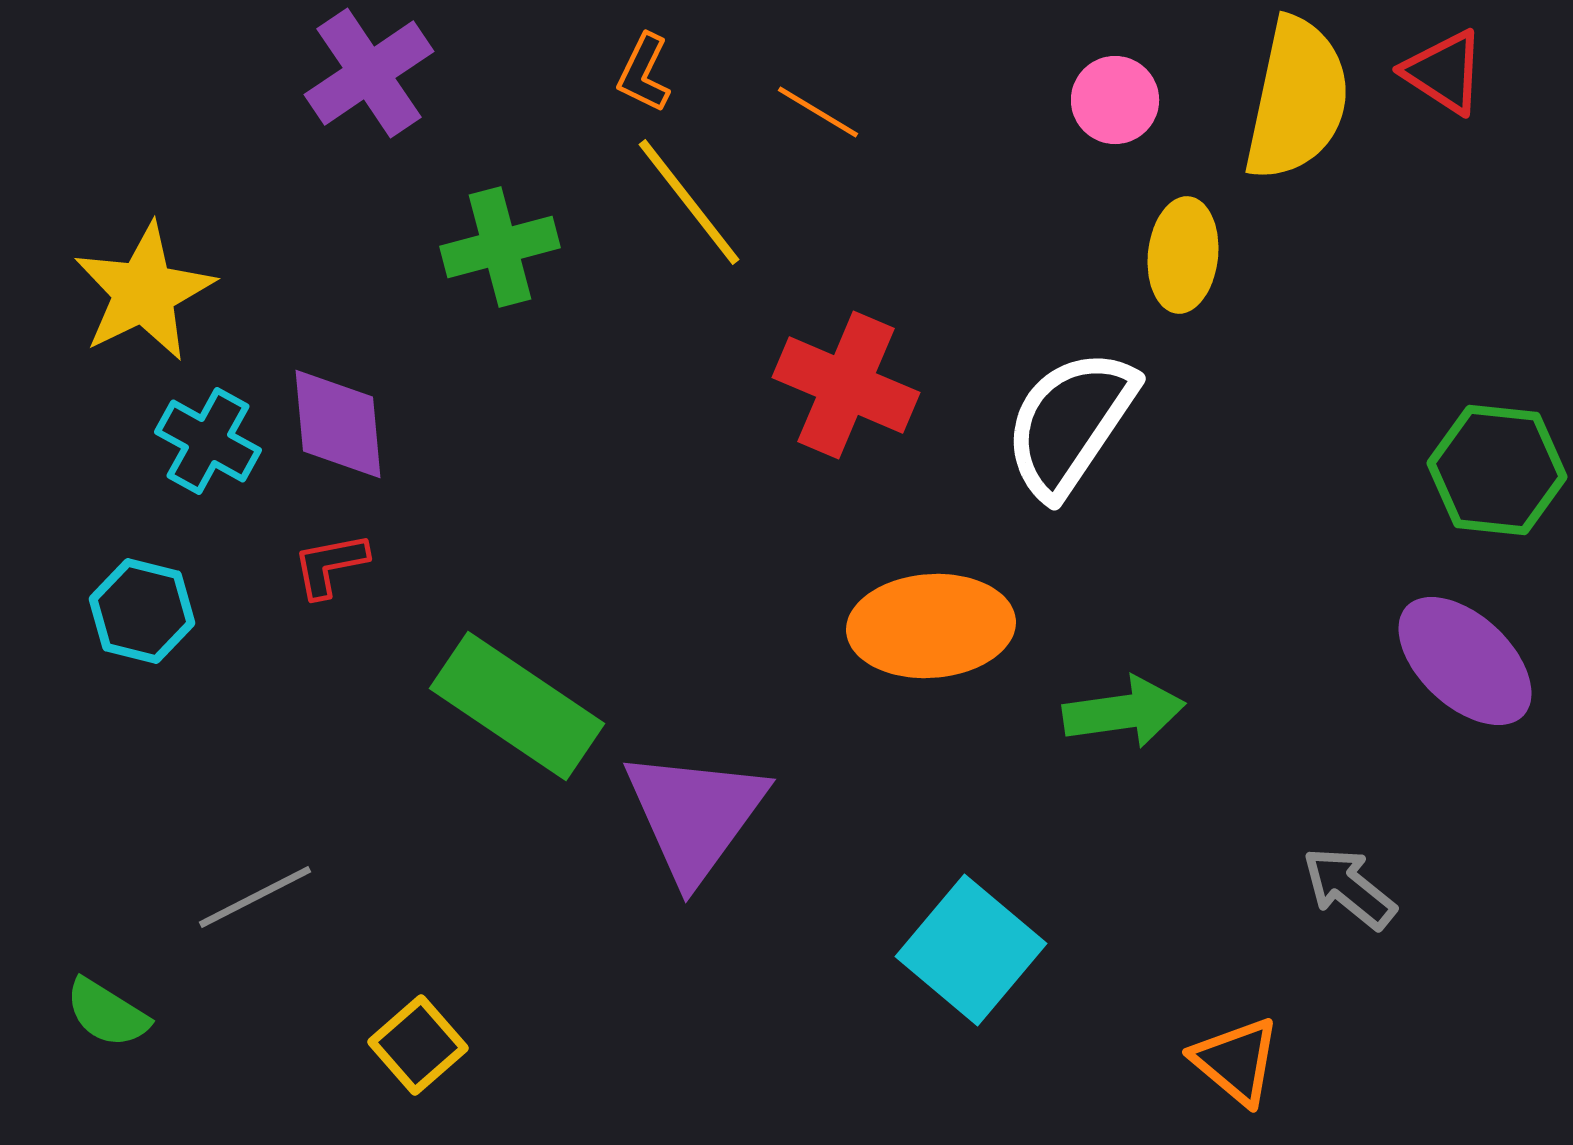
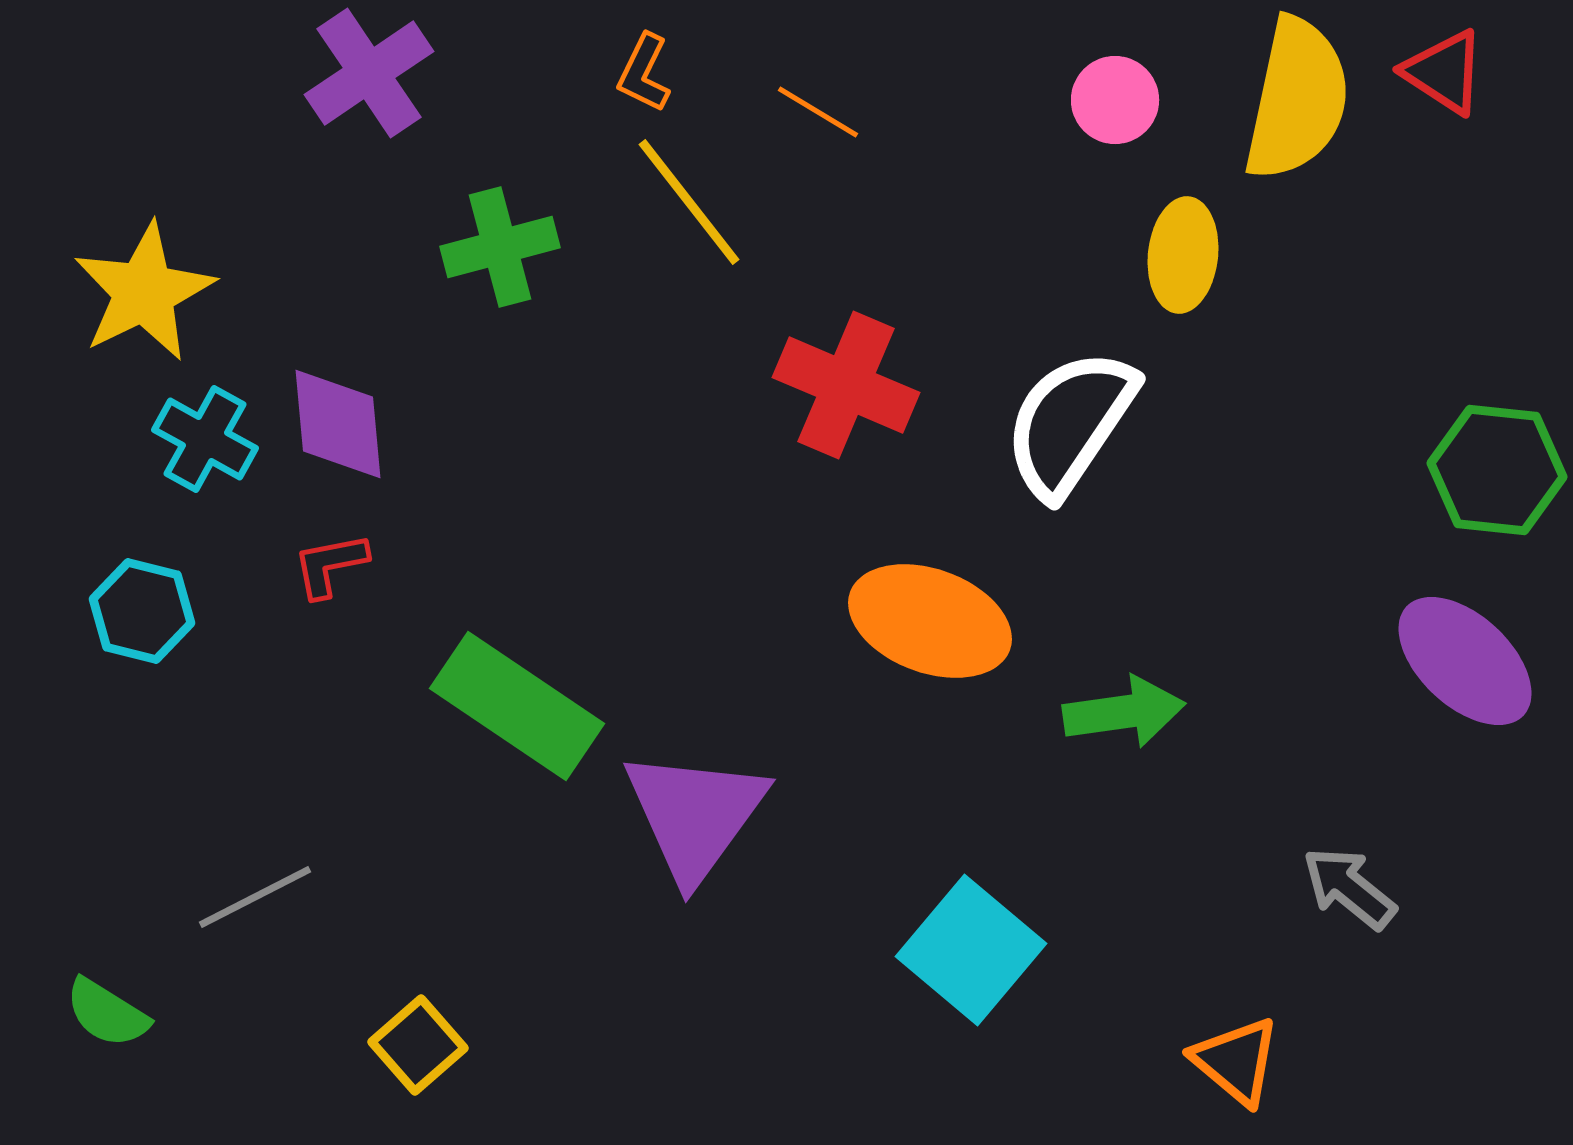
cyan cross: moved 3 px left, 2 px up
orange ellipse: moved 1 px left, 5 px up; rotated 24 degrees clockwise
